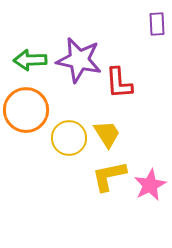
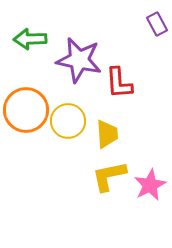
purple rectangle: rotated 25 degrees counterclockwise
green arrow: moved 21 px up
yellow trapezoid: rotated 28 degrees clockwise
yellow circle: moved 1 px left, 17 px up
